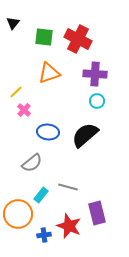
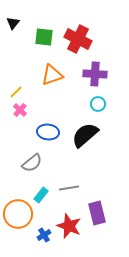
orange triangle: moved 3 px right, 2 px down
cyan circle: moved 1 px right, 3 px down
pink cross: moved 4 px left
gray line: moved 1 px right, 1 px down; rotated 24 degrees counterclockwise
blue cross: rotated 24 degrees counterclockwise
